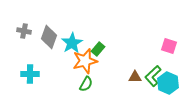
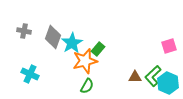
gray diamond: moved 4 px right
pink square: rotated 35 degrees counterclockwise
cyan cross: rotated 24 degrees clockwise
green semicircle: moved 1 px right, 2 px down
